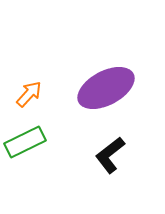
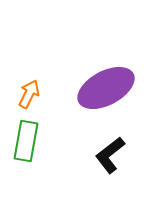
orange arrow: rotated 16 degrees counterclockwise
green rectangle: moved 1 px right, 1 px up; rotated 54 degrees counterclockwise
